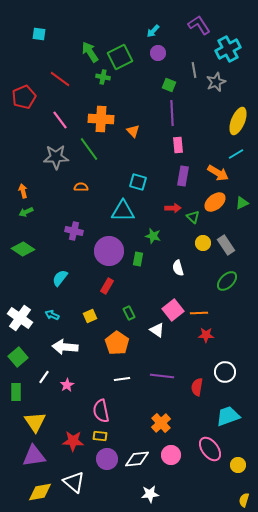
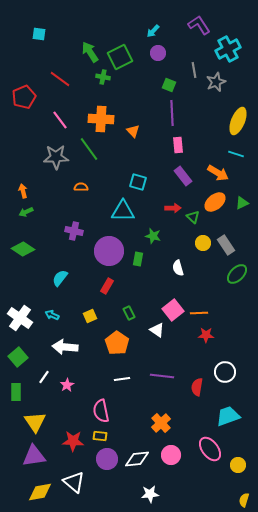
cyan line at (236, 154): rotated 49 degrees clockwise
purple rectangle at (183, 176): rotated 48 degrees counterclockwise
green ellipse at (227, 281): moved 10 px right, 7 px up
